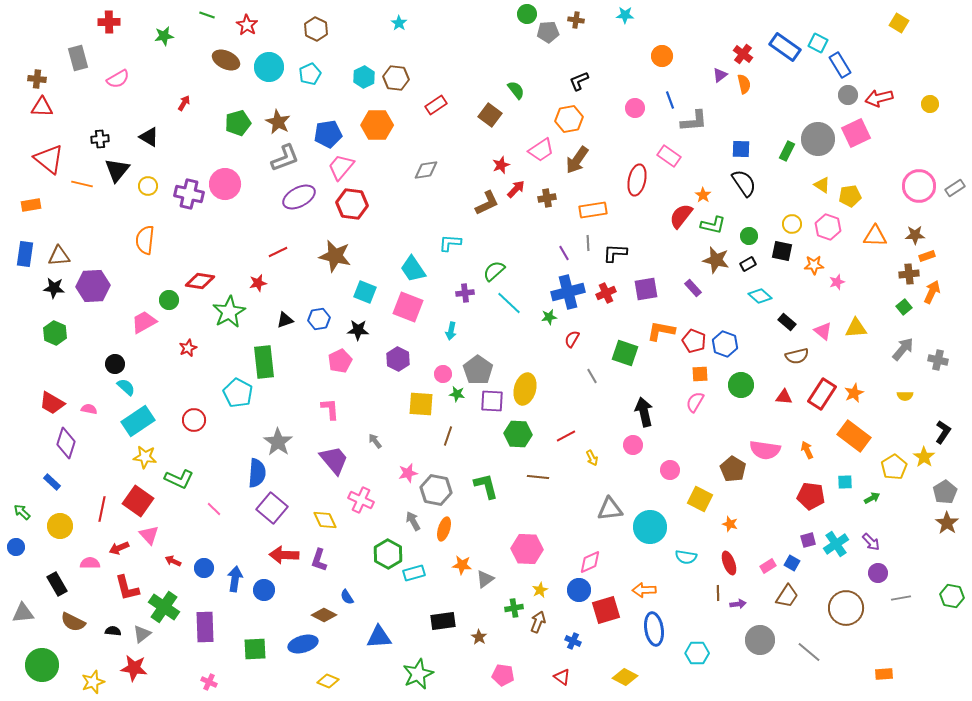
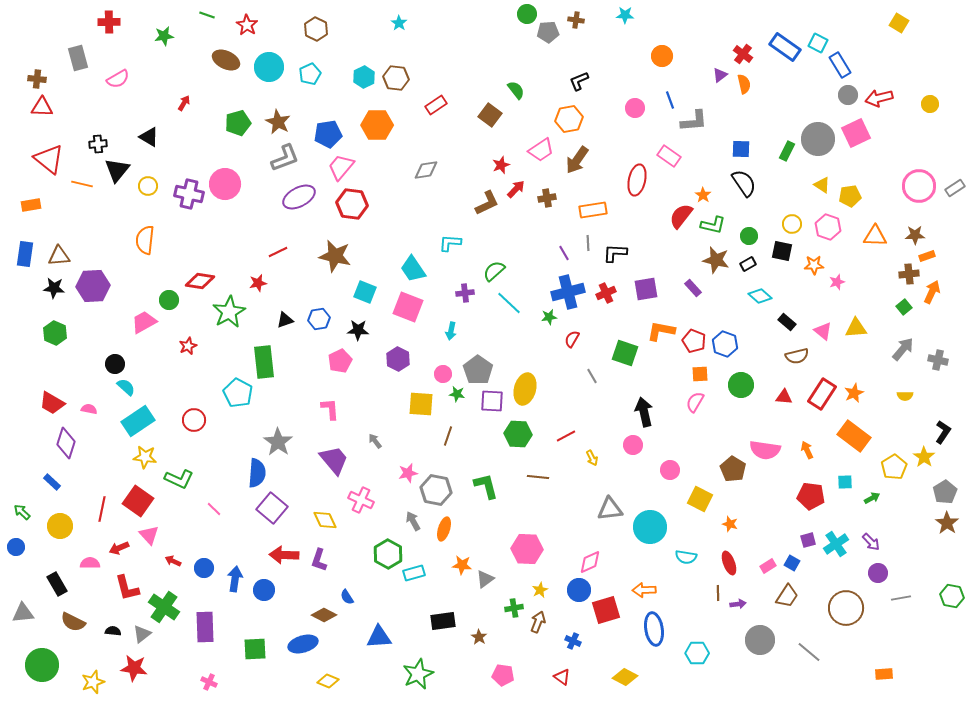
black cross at (100, 139): moved 2 px left, 5 px down
red star at (188, 348): moved 2 px up
